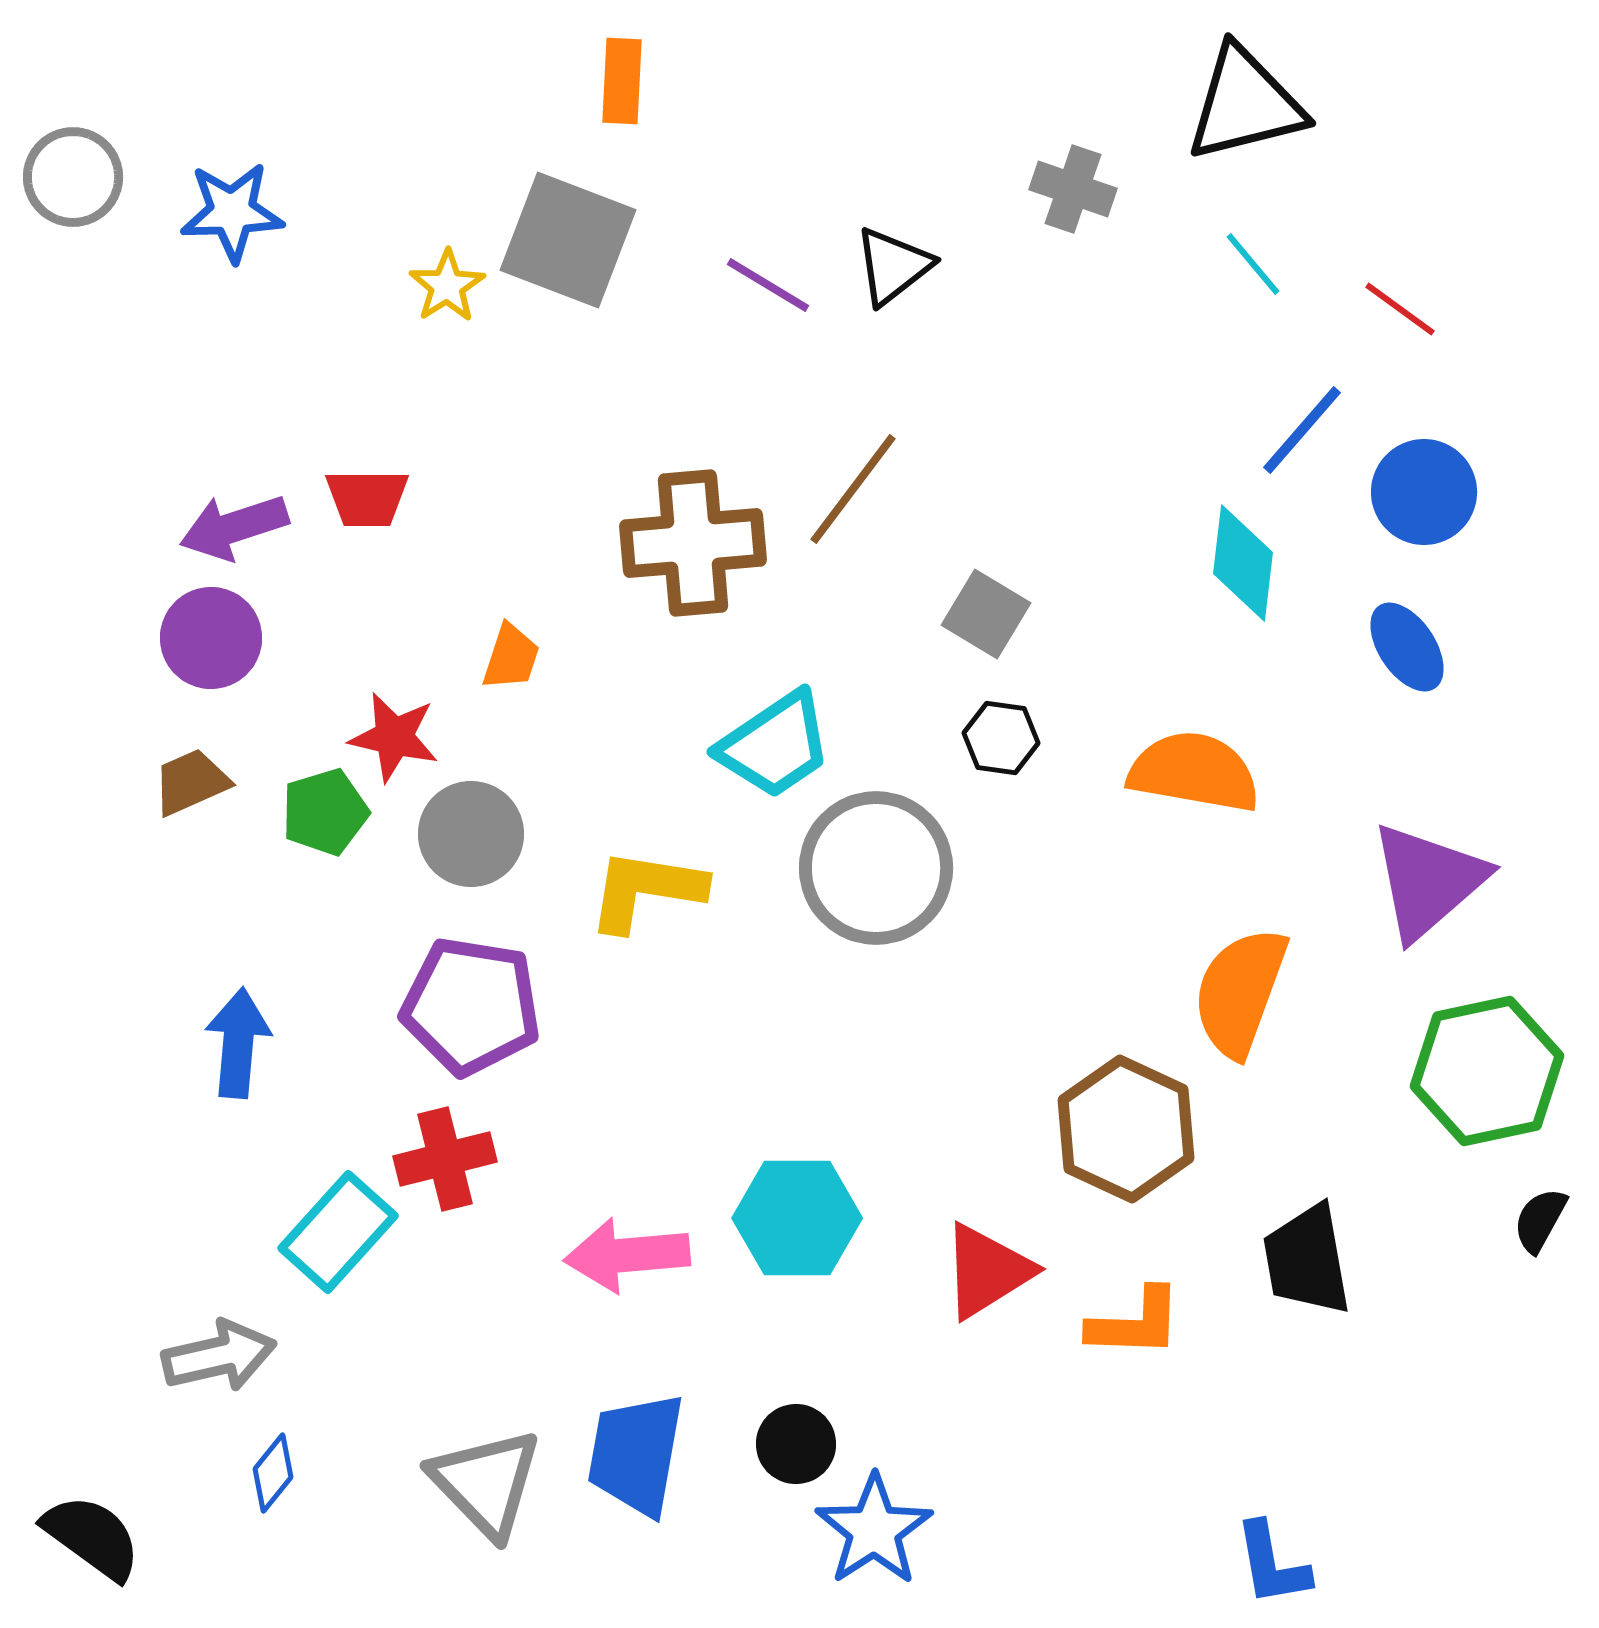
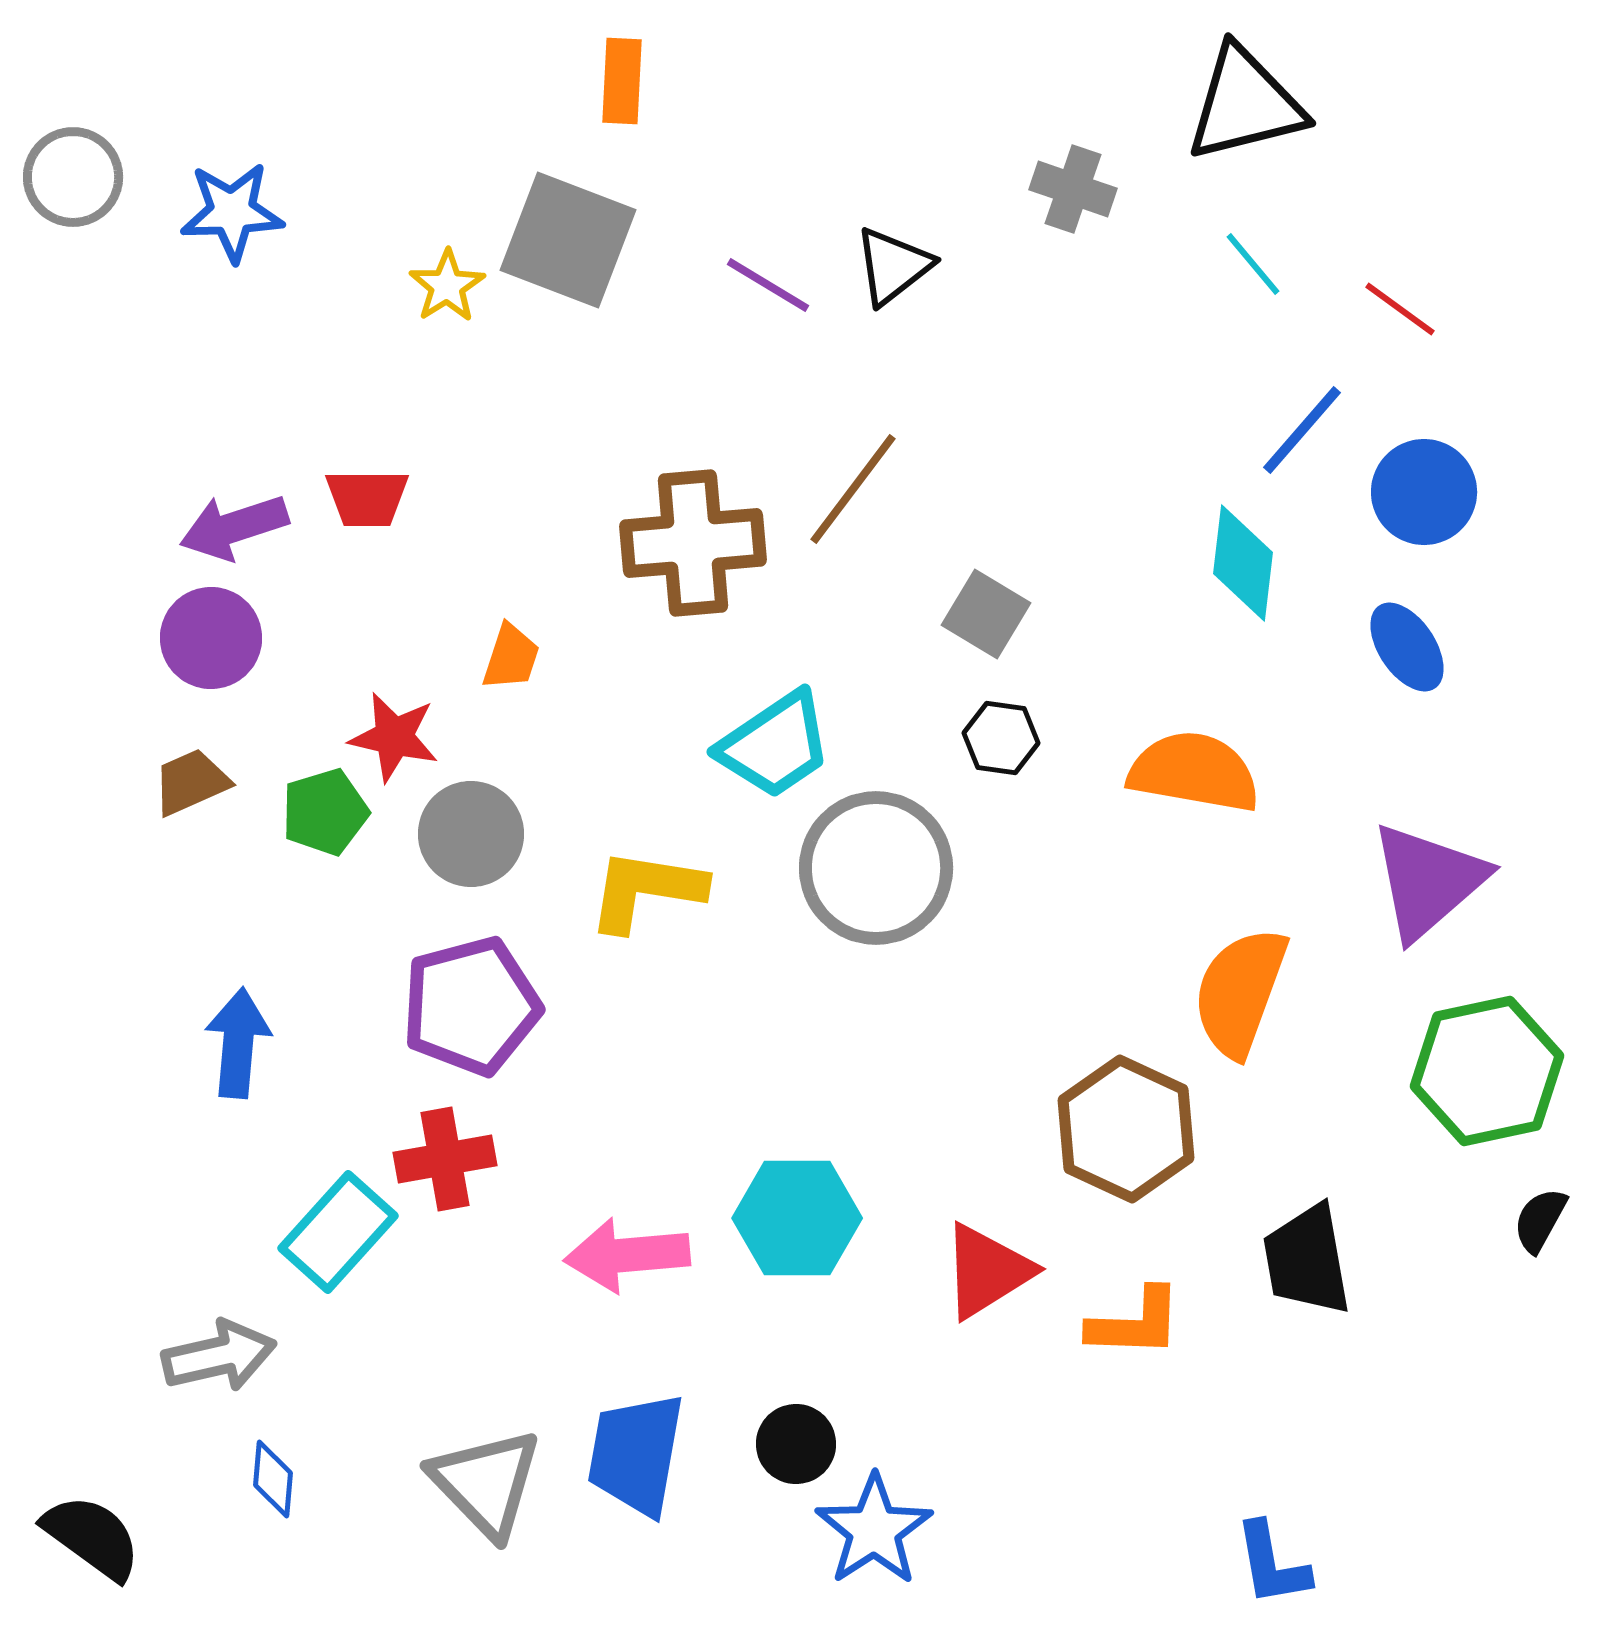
purple pentagon at (471, 1006): rotated 24 degrees counterclockwise
red cross at (445, 1159): rotated 4 degrees clockwise
blue diamond at (273, 1473): moved 6 px down; rotated 34 degrees counterclockwise
